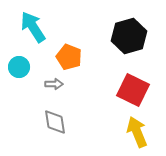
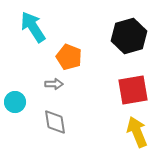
cyan circle: moved 4 px left, 35 px down
red square: rotated 36 degrees counterclockwise
